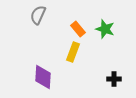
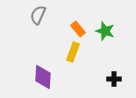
green star: moved 2 px down
